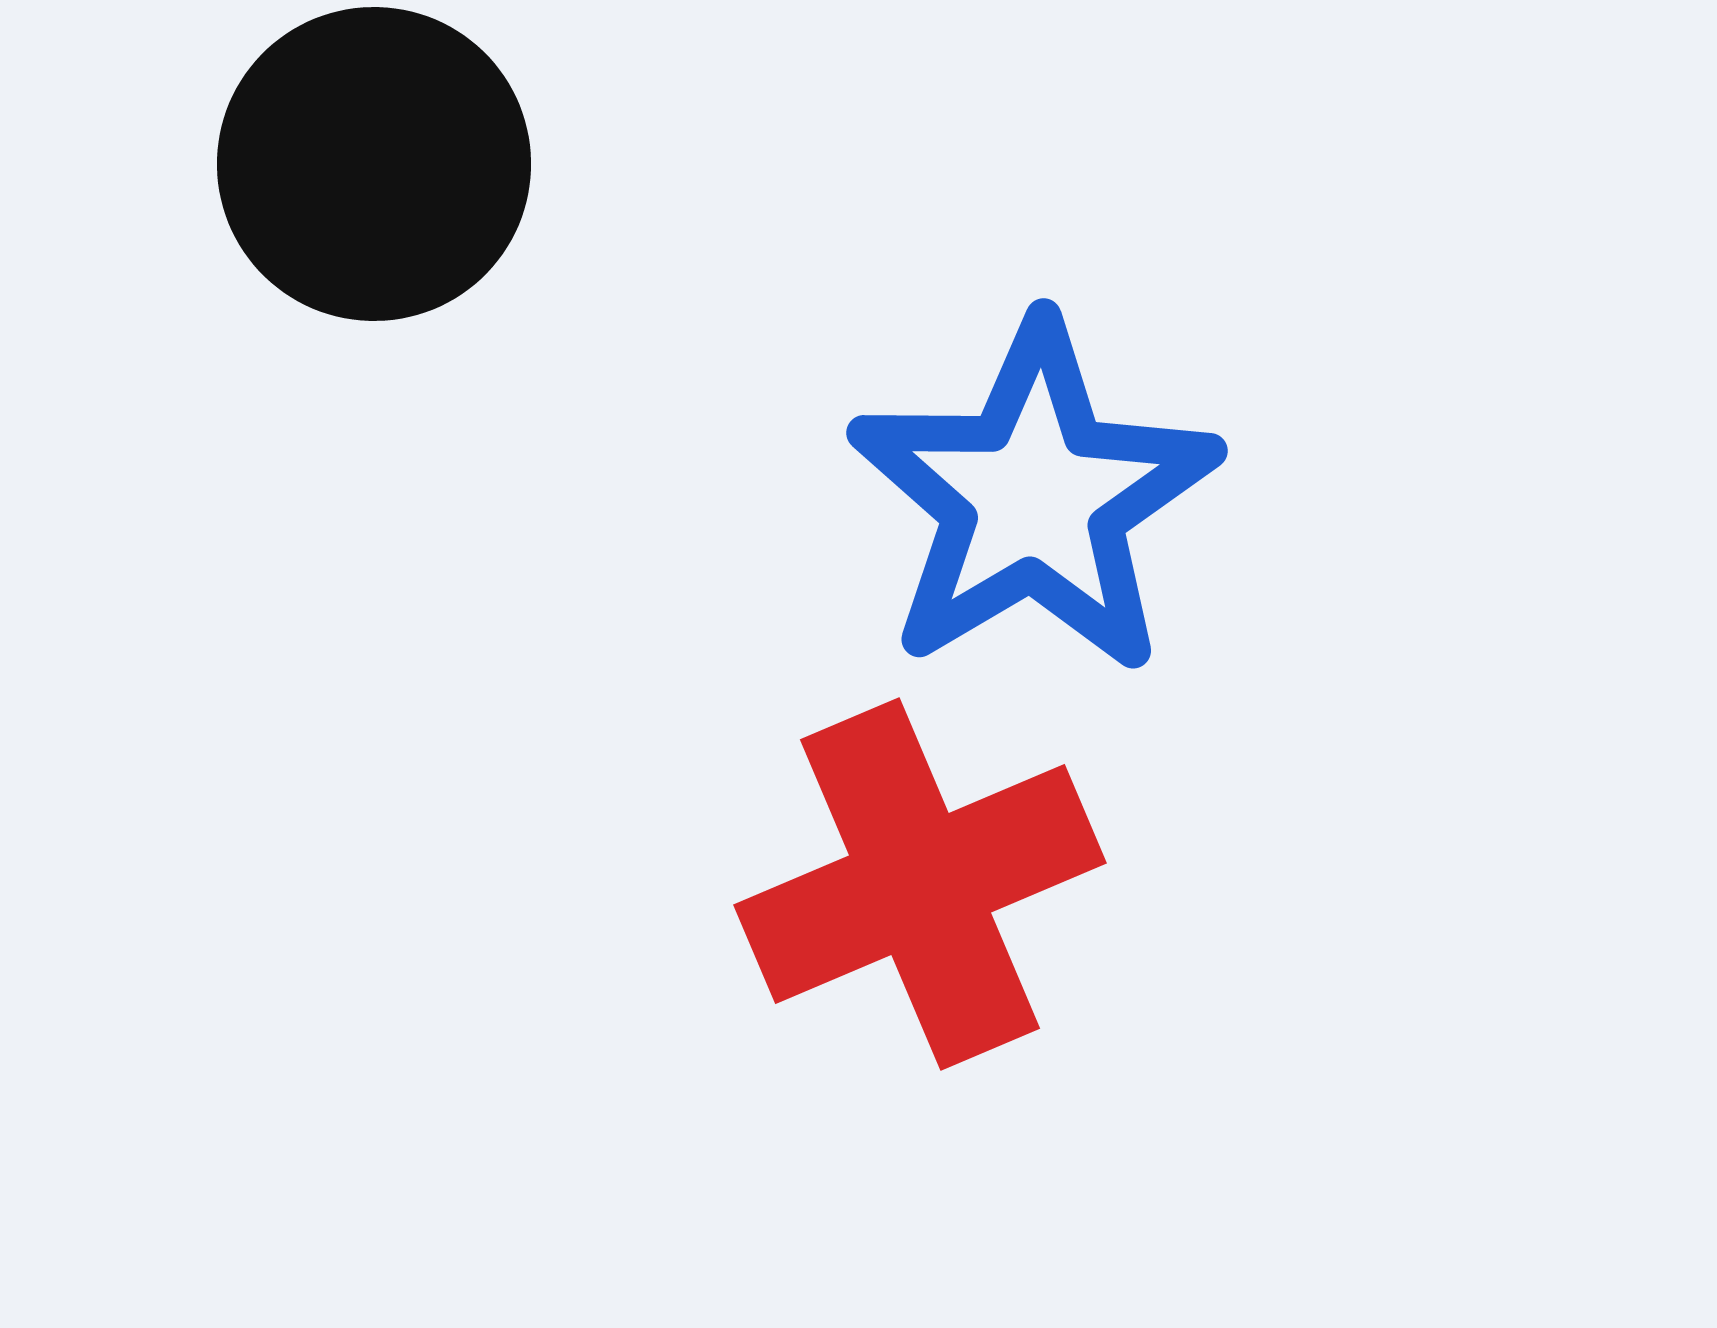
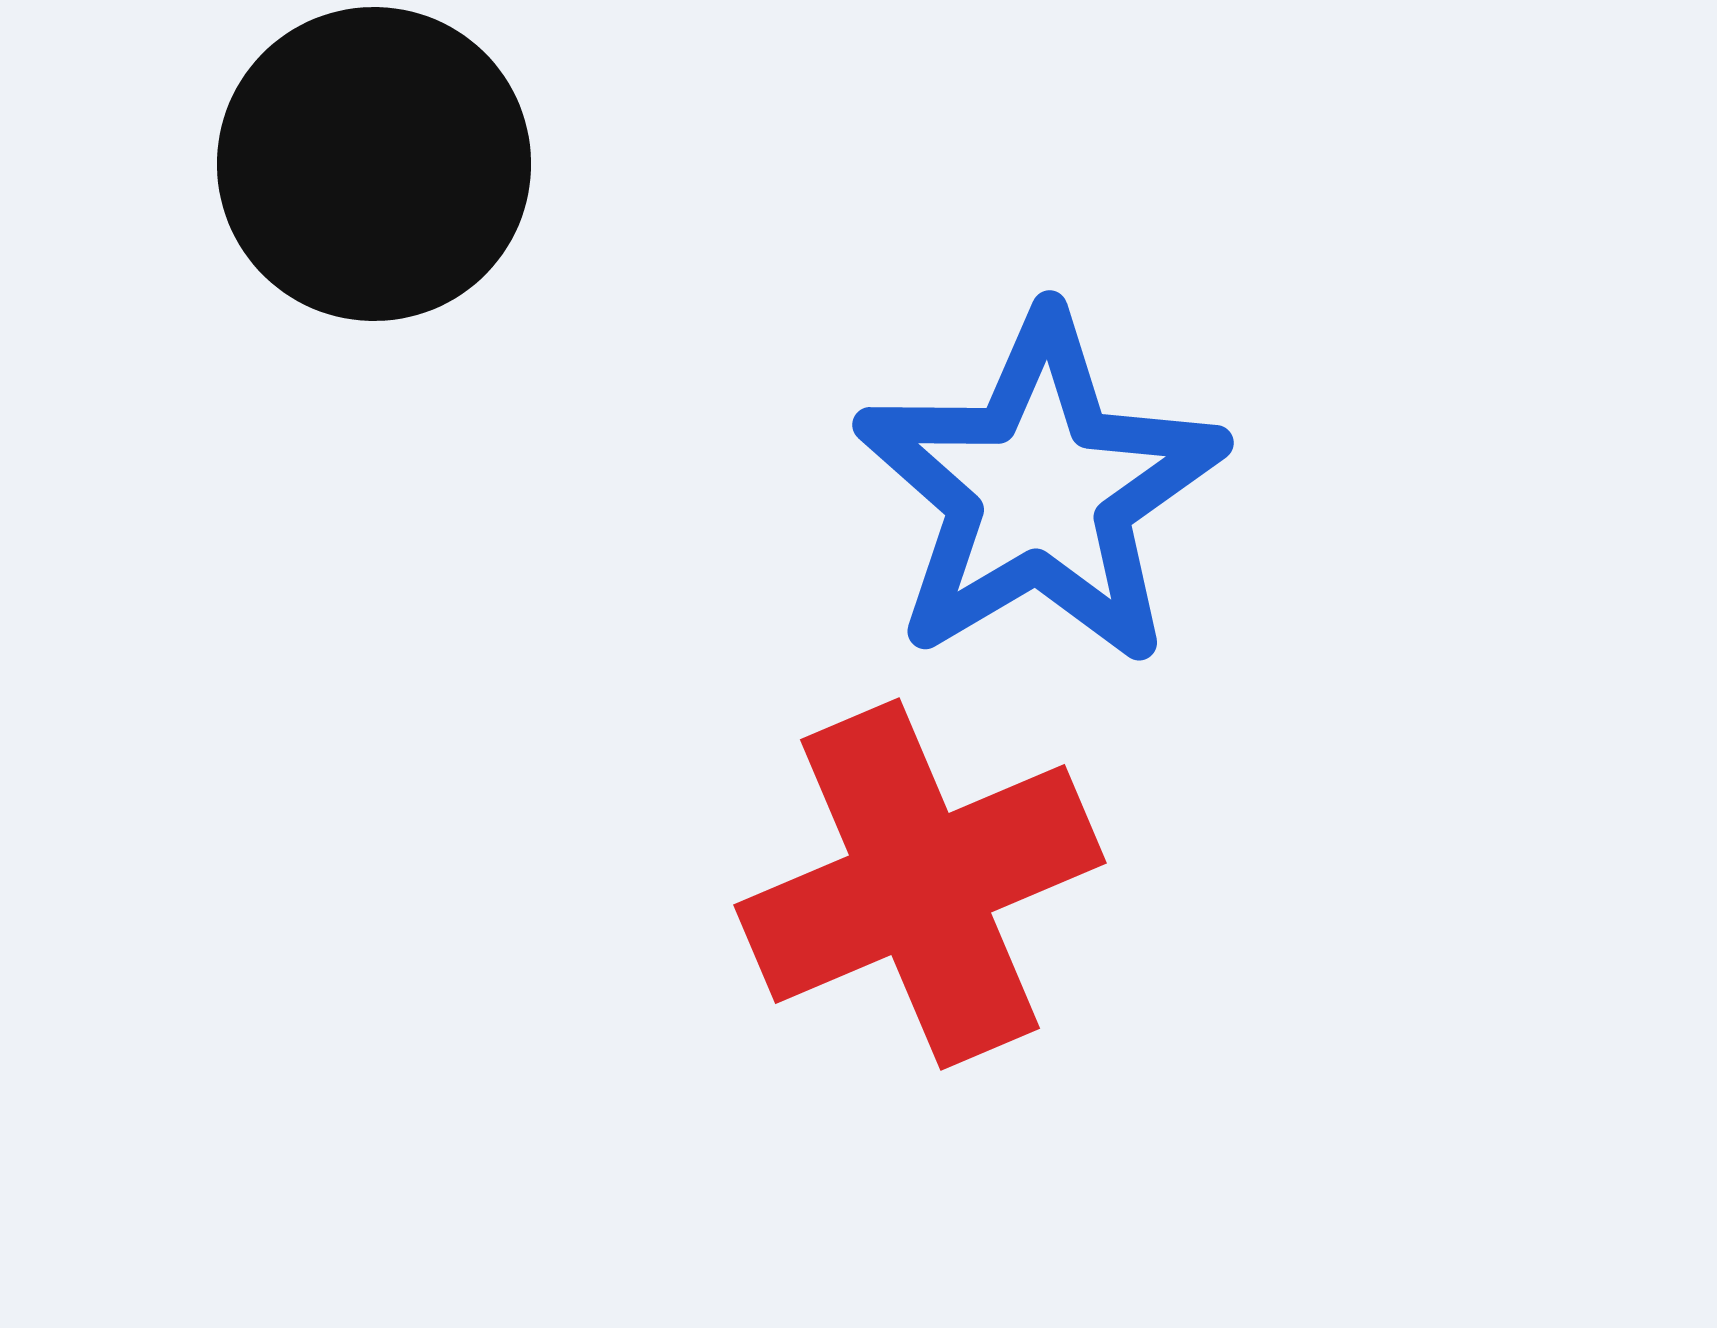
blue star: moved 6 px right, 8 px up
